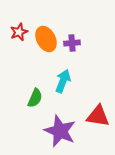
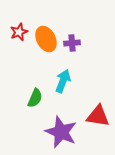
purple star: moved 1 px right, 1 px down
